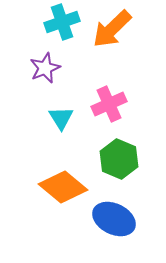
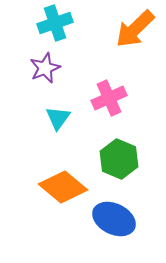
cyan cross: moved 7 px left, 1 px down
orange arrow: moved 23 px right
pink cross: moved 6 px up
cyan triangle: moved 3 px left; rotated 8 degrees clockwise
